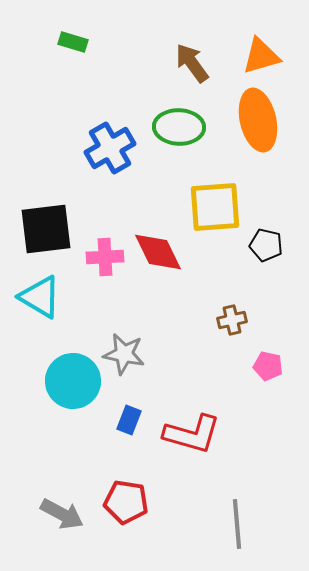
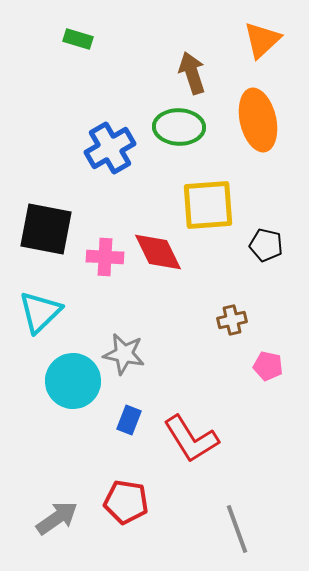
green rectangle: moved 5 px right, 3 px up
orange triangle: moved 1 px right, 16 px up; rotated 27 degrees counterclockwise
brown arrow: moved 10 px down; rotated 18 degrees clockwise
yellow square: moved 7 px left, 2 px up
black square: rotated 18 degrees clockwise
pink cross: rotated 6 degrees clockwise
cyan triangle: moved 15 px down; rotated 45 degrees clockwise
red L-shape: moved 1 px left, 5 px down; rotated 42 degrees clockwise
gray arrow: moved 5 px left, 4 px down; rotated 63 degrees counterclockwise
gray line: moved 5 px down; rotated 15 degrees counterclockwise
